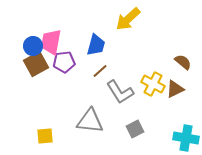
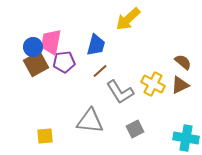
blue circle: moved 1 px down
brown triangle: moved 5 px right, 4 px up
